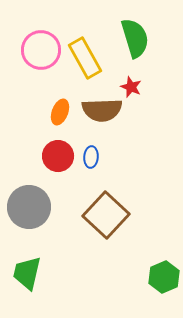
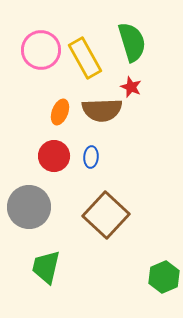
green semicircle: moved 3 px left, 4 px down
red circle: moved 4 px left
green trapezoid: moved 19 px right, 6 px up
